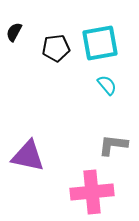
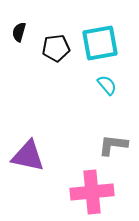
black semicircle: moved 5 px right; rotated 12 degrees counterclockwise
